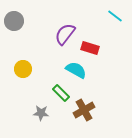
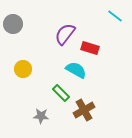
gray circle: moved 1 px left, 3 px down
gray star: moved 3 px down
